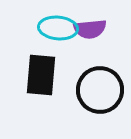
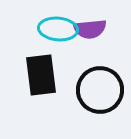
cyan ellipse: moved 1 px down
black rectangle: rotated 12 degrees counterclockwise
